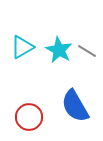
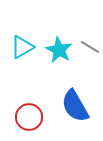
gray line: moved 3 px right, 4 px up
